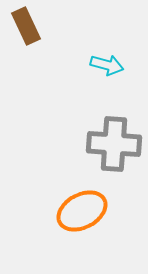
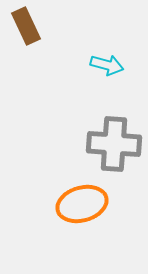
orange ellipse: moved 7 px up; rotated 12 degrees clockwise
